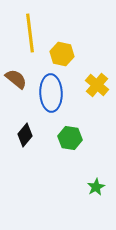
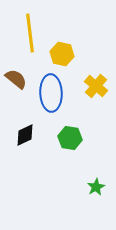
yellow cross: moved 1 px left, 1 px down
black diamond: rotated 25 degrees clockwise
